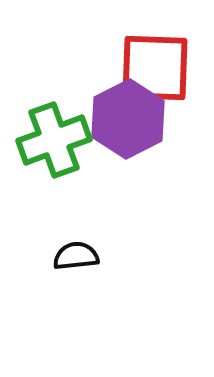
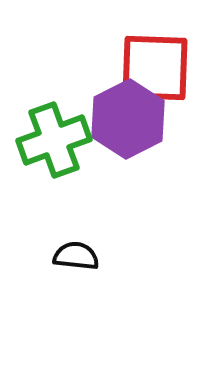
black semicircle: rotated 12 degrees clockwise
